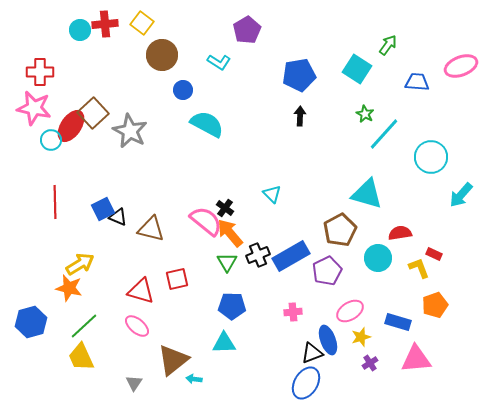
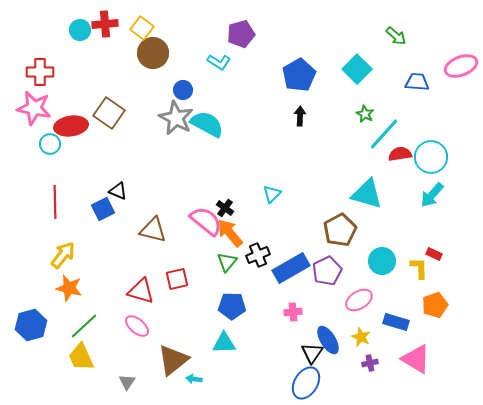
yellow square at (142, 23): moved 5 px down
purple pentagon at (247, 30): moved 6 px left, 4 px down; rotated 16 degrees clockwise
green arrow at (388, 45): moved 8 px right, 9 px up; rotated 95 degrees clockwise
brown circle at (162, 55): moved 9 px left, 2 px up
cyan square at (357, 69): rotated 12 degrees clockwise
blue pentagon at (299, 75): rotated 20 degrees counterclockwise
brown square at (93, 113): moved 16 px right; rotated 12 degrees counterclockwise
red ellipse at (71, 126): rotated 48 degrees clockwise
gray star at (130, 131): moved 46 px right, 13 px up
cyan circle at (51, 140): moved 1 px left, 4 px down
cyan triangle at (272, 194): rotated 30 degrees clockwise
cyan arrow at (461, 195): moved 29 px left
black triangle at (118, 217): moved 26 px up
brown triangle at (151, 229): moved 2 px right, 1 px down
red semicircle at (400, 233): moved 79 px up
blue rectangle at (291, 256): moved 12 px down
cyan circle at (378, 258): moved 4 px right, 3 px down
green triangle at (227, 262): rotated 10 degrees clockwise
yellow arrow at (80, 264): moved 17 px left, 9 px up; rotated 20 degrees counterclockwise
yellow L-shape at (419, 268): rotated 20 degrees clockwise
pink ellipse at (350, 311): moved 9 px right, 11 px up
blue hexagon at (31, 322): moved 3 px down
blue rectangle at (398, 322): moved 2 px left
yellow star at (361, 337): rotated 30 degrees counterclockwise
blue ellipse at (328, 340): rotated 12 degrees counterclockwise
black triangle at (312, 353): rotated 35 degrees counterclockwise
pink triangle at (416, 359): rotated 36 degrees clockwise
purple cross at (370, 363): rotated 21 degrees clockwise
gray triangle at (134, 383): moved 7 px left, 1 px up
